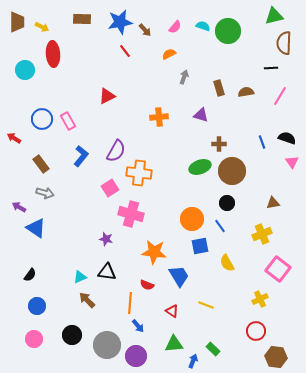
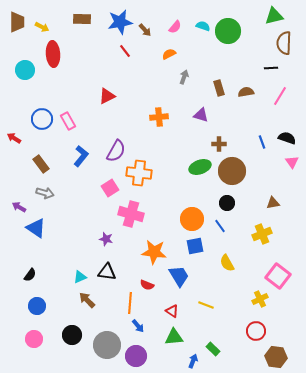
blue square at (200, 246): moved 5 px left
pink square at (278, 269): moved 7 px down
green triangle at (174, 344): moved 7 px up
